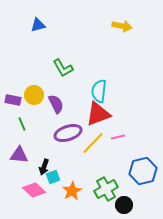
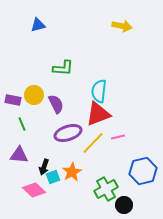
green L-shape: rotated 55 degrees counterclockwise
orange star: moved 19 px up
